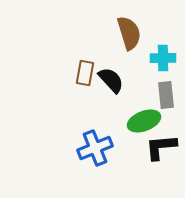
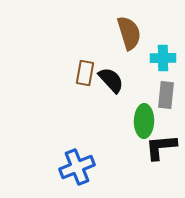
gray rectangle: rotated 12 degrees clockwise
green ellipse: rotated 68 degrees counterclockwise
blue cross: moved 18 px left, 19 px down
